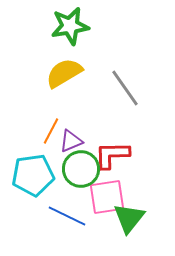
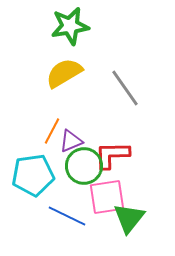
orange line: moved 1 px right
green circle: moved 3 px right, 3 px up
